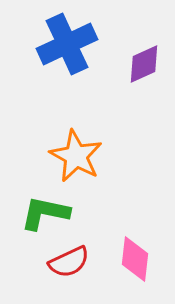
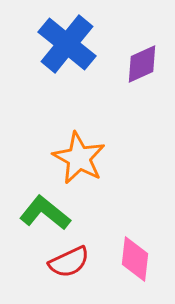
blue cross: rotated 26 degrees counterclockwise
purple diamond: moved 2 px left
orange star: moved 3 px right, 2 px down
green L-shape: rotated 27 degrees clockwise
